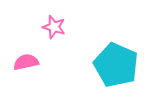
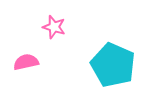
cyan pentagon: moved 3 px left
